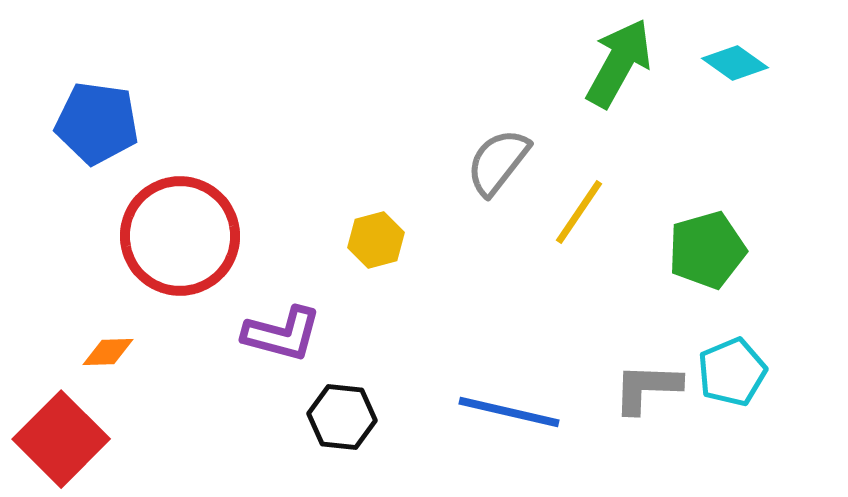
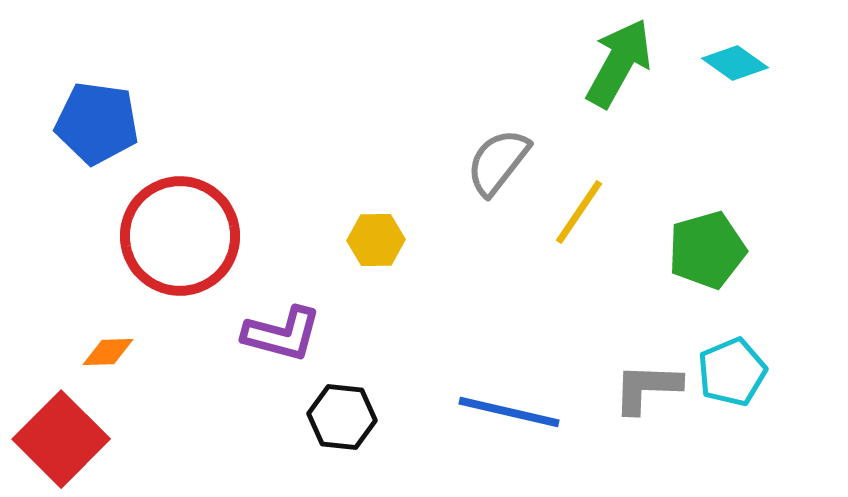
yellow hexagon: rotated 14 degrees clockwise
